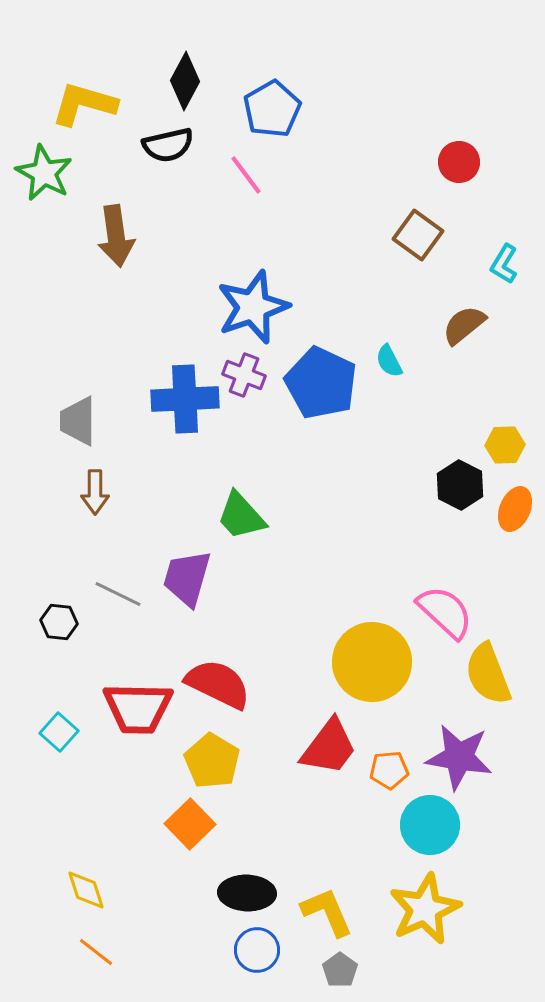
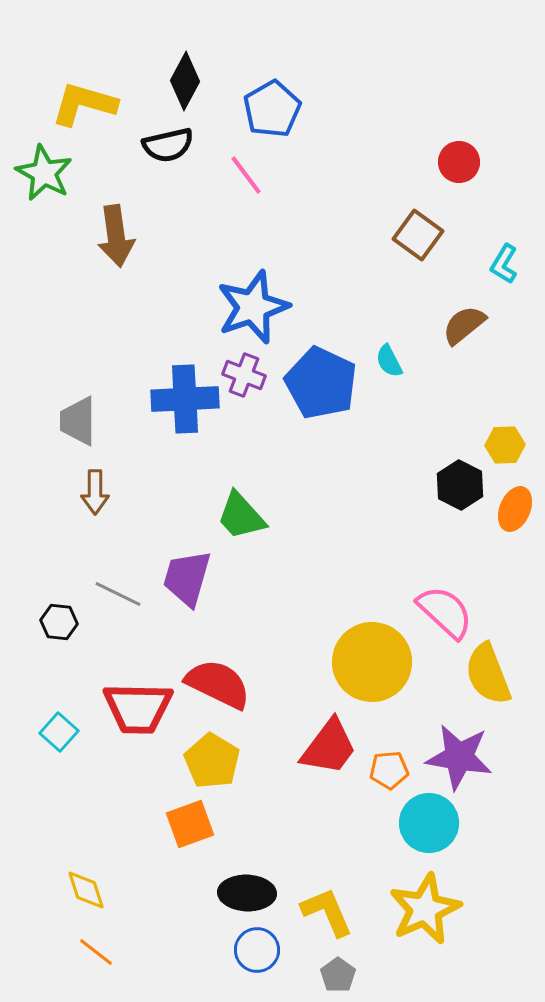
orange square at (190, 824): rotated 24 degrees clockwise
cyan circle at (430, 825): moved 1 px left, 2 px up
gray pentagon at (340, 970): moved 2 px left, 5 px down
